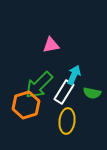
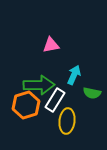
green arrow: rotated 136 degrees counterclockwise
white rectangle: moved 9 px left, 8 px down
